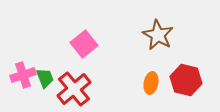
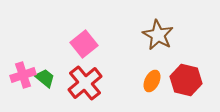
green trapezoid: rotated 30 degrees counterclockwise
orange ellipse: moved 1 px right, 2 px up; rotated 15 degrees clockwise
red cross: moved 11 px right, 6 px up
